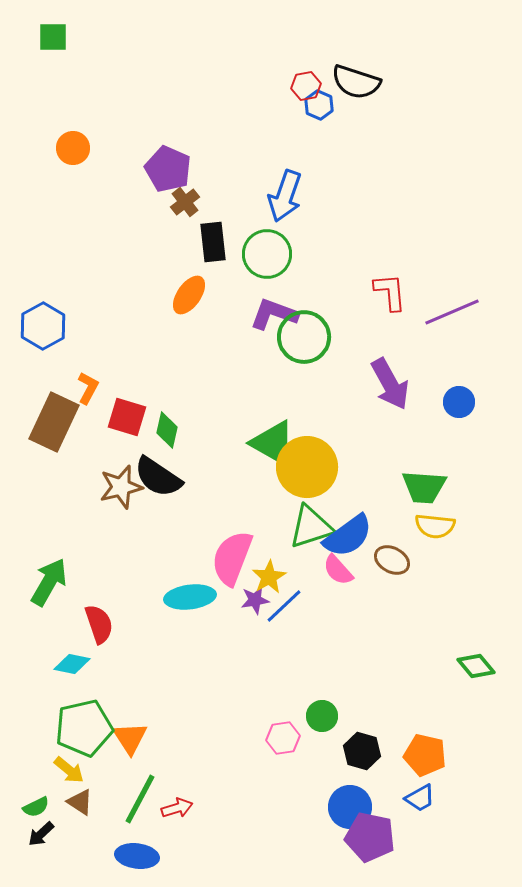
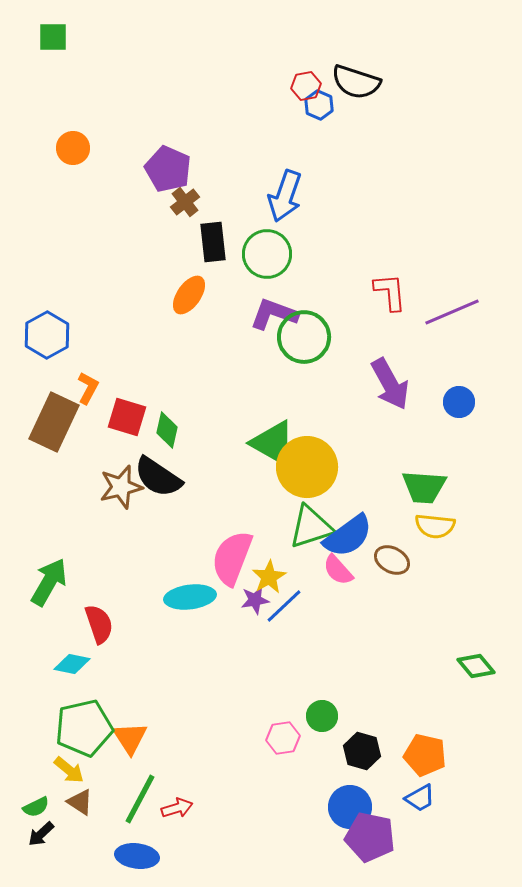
blue hexagon at (43, 326): moved 4 px right, 9 px down
